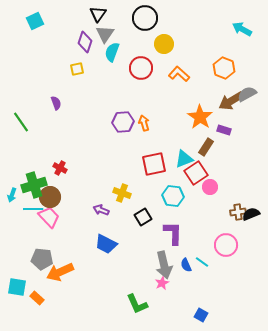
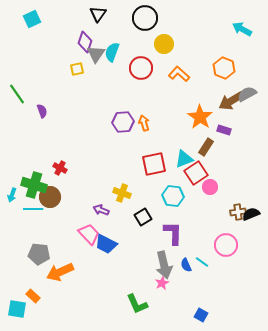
cyan square at (35, 21): moved 3 px left, 2 px up
gray triangle at (105, 34): moved 9 px left, 20 px down
purple semicircle at (56, 103): moved 14 px left, 8 px down
green line at (21, 122): moved 4 px left, 28 px up
green cross at (34, 185): rotated 35 degrees clockwise
pink trapezoid at (49, 217): moved 40 px right, 17 px down
gray pentagon at (42, 259): moved 3 px left, 5 px up
cyan square at (17, 287): moved 22 px down
orange rectangle at (37, 298): moved 4 px left, 2 px up
